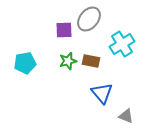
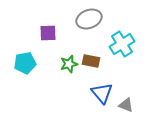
gray ellipse: rotated 30 degrees clockwise
purple square: moved 16 px left, 3 px down
green star: moved 1 px right, 3 px down
gray triangle: moved 11 px up
